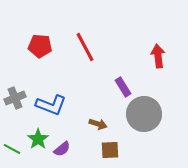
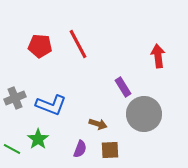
red line: moved 7 px left, 3 px up
purple semicircle: moved 18 px right; rotated 30 degrees counterclockwise
